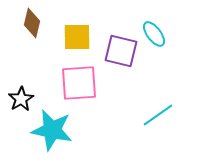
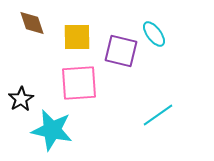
brown diamond: rotated 32 degrees counterclockwise
